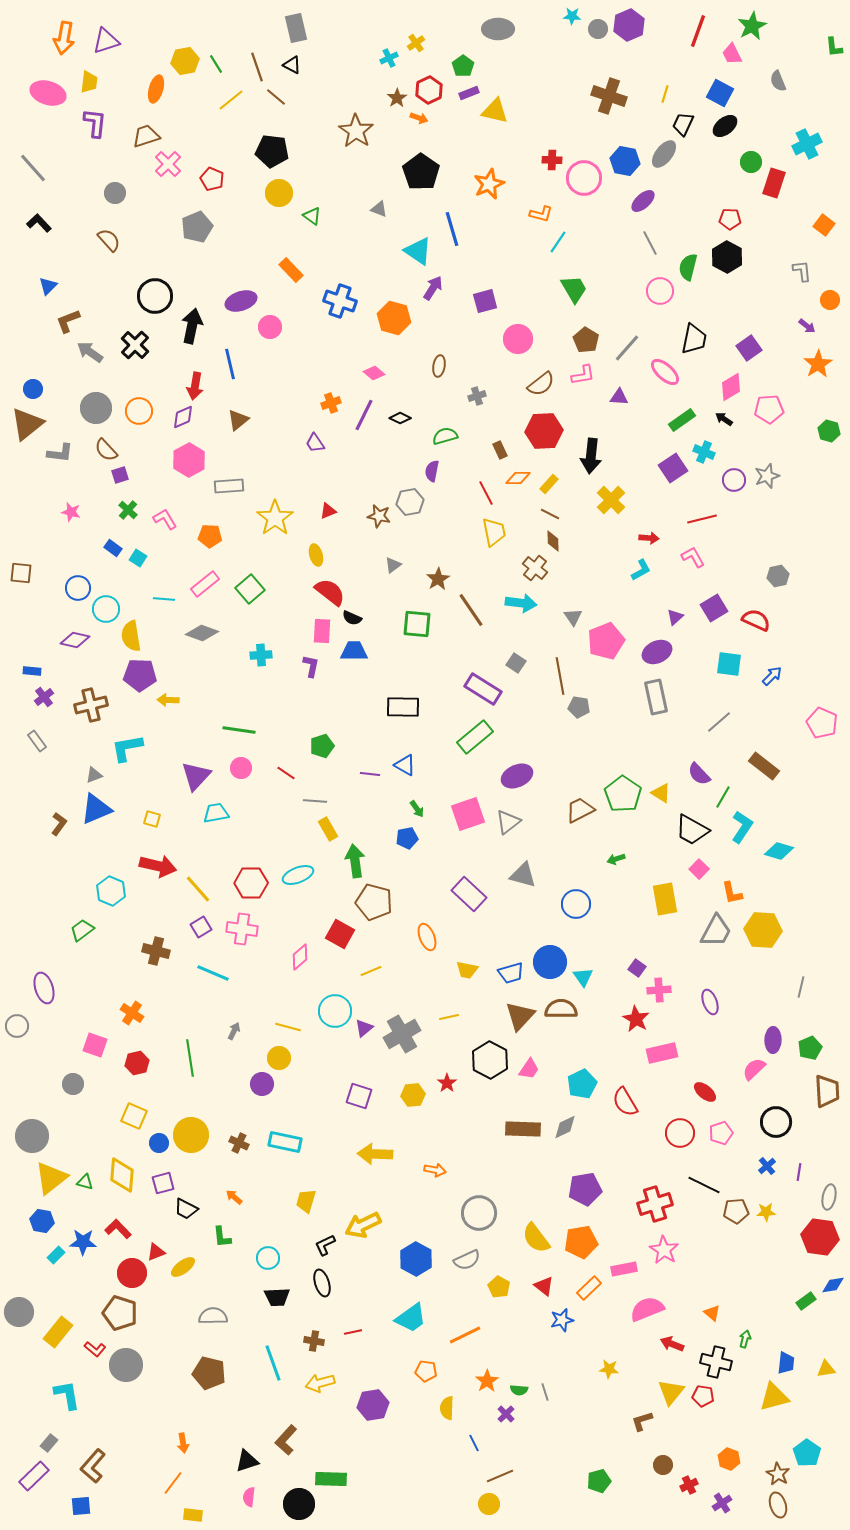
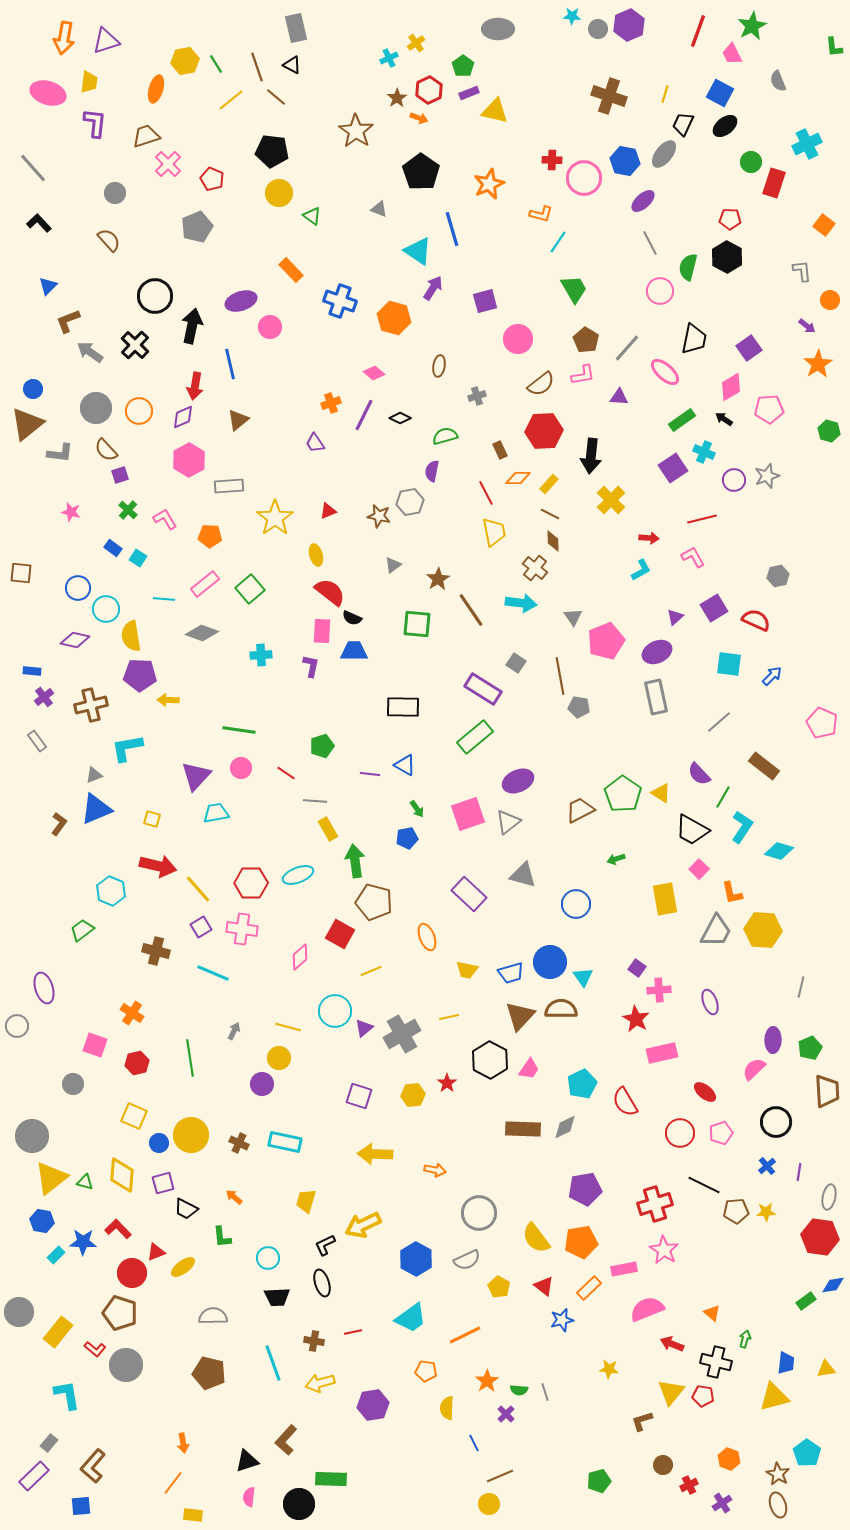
purple ellipse at (517, 776): moved 1 px right, 5 px down
